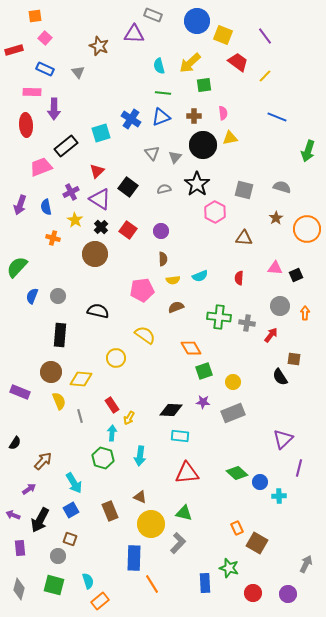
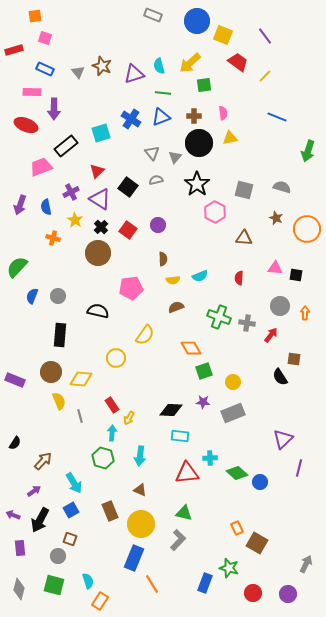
purple triangle at (134, 34): moved 40 px down; rotated 20 degrees counterclockwise
pink square at (45, 38): rotated 24 degrees counterclockwise
brown star at (99, 46): moved 3 px right, 20 px down
red ellipse at (26, 125): rotated 65 degrees counterclockwise
black circle at (203, 145): moved 4 px left, 2 px up
gray semicircle at (164, 189): moved 8 px left, 9 px up
brown star at (276, 218): rotated 16 degrees counterclockwise
purple circle at (161, 231): moved 3 px left, 6 px up
brown circle at (95, 254): moved 3 px right, 1 px up
black square at (296, 275): rotated 32 degrees clockwise
pink pentagon at (142, 290): moved 11 px left, 2 px up
green cross at (219, 317): rotated 15 degrees clockwise
yellow semicircle at (145, 335): rotated 90 degrees clockwise
purple rectangle at (20, 392): moved 5 px left, 12 px up
purple arrow at (29, 489): moved 5 px right, 2 px down
cyan cross at (279, 496): moved 69 px left, 38 px up
brown triangle at (140, 497): moved 7 px up
yellow circle at (151, 524): moved 10 px left
gray L-shape at (178, 543): moved 3 px up
blue rectangle at (134, 558): rotated 20 degrees clockwise
blue rectangle at (205, 583): rotated 24 degrees clockwise
orange rectangle at (100, 601): rotated 18 degrees counterclockwise
